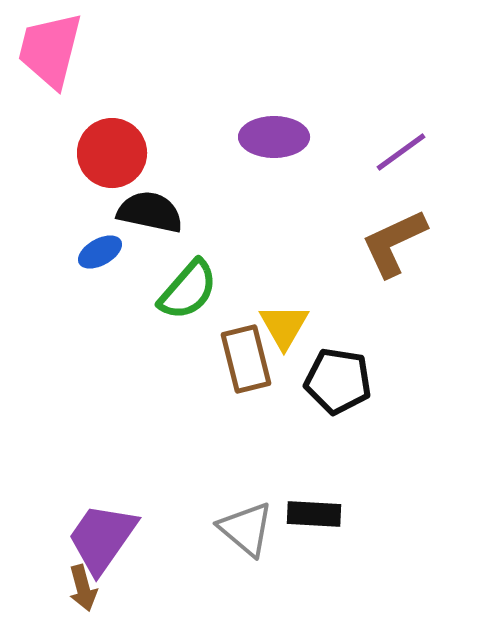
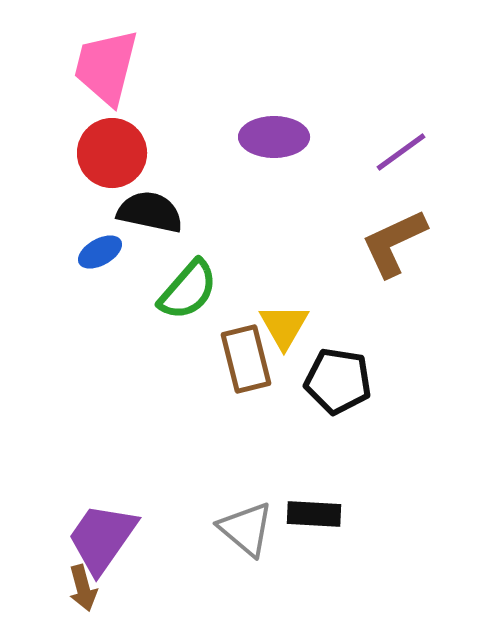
pink trapezoid: moved 56 px right, 17 px down
